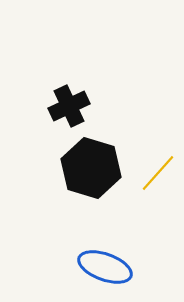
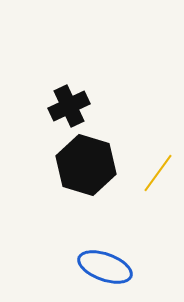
black hexagon: moved 5 px left, 3 px up
yellow line: rotated 6 degrees counterclockwise
